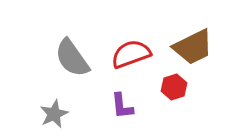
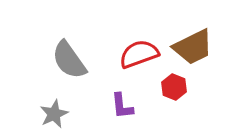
red semicircle: moved 8 px right
gray semicircle: moved 3 px left, 2 px down
red hexagon: rotated 20 degrees counterclockwise
